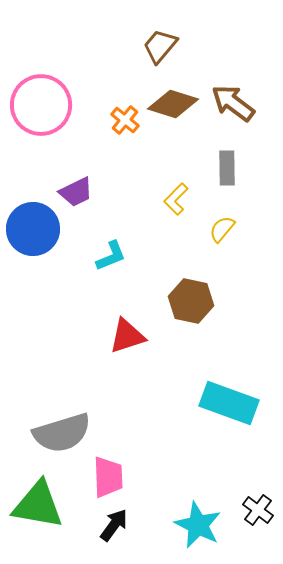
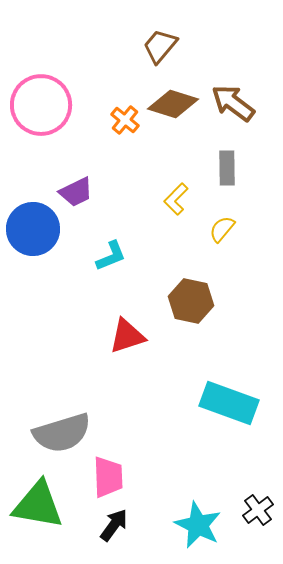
black cross: rotated 16 degrees clockwise
